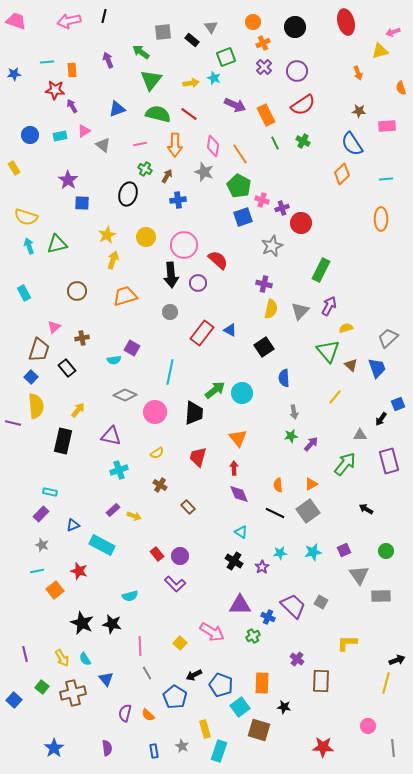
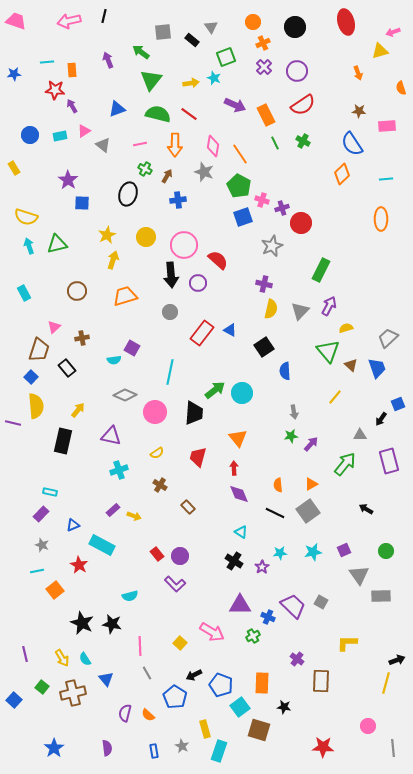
blue semicircle at (284, 378): moved 1 px right, 7 px up
red star at (79, 571): moved 6 px up; rotated 12 degrees clockwise
